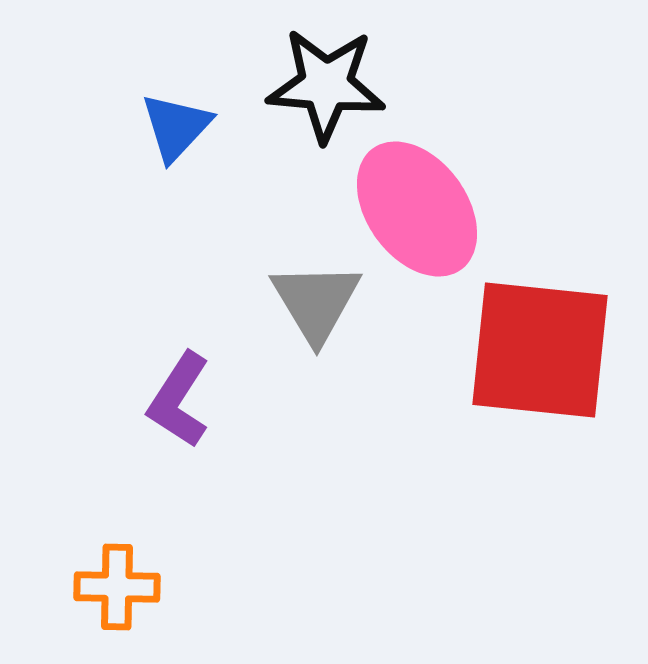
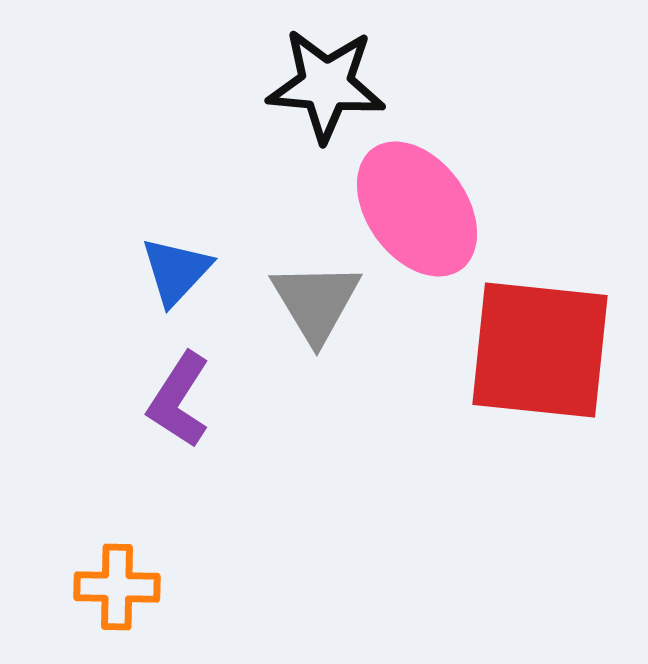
blue triangle: moved 144 px down
